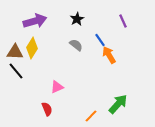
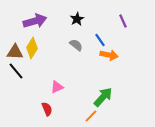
orange arrow: rotated 132 degrees clockwise
green arrow: moved 15 px left, 7 px up
